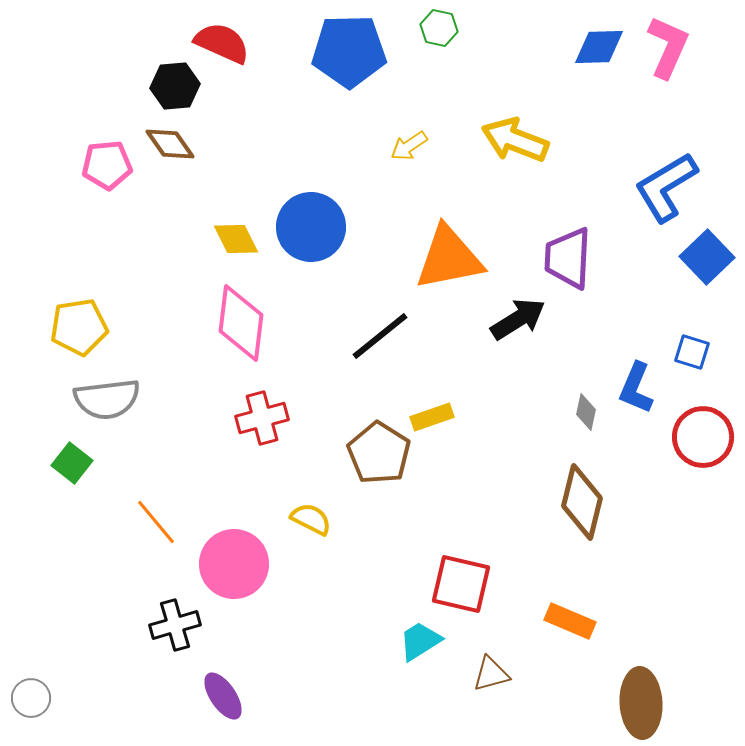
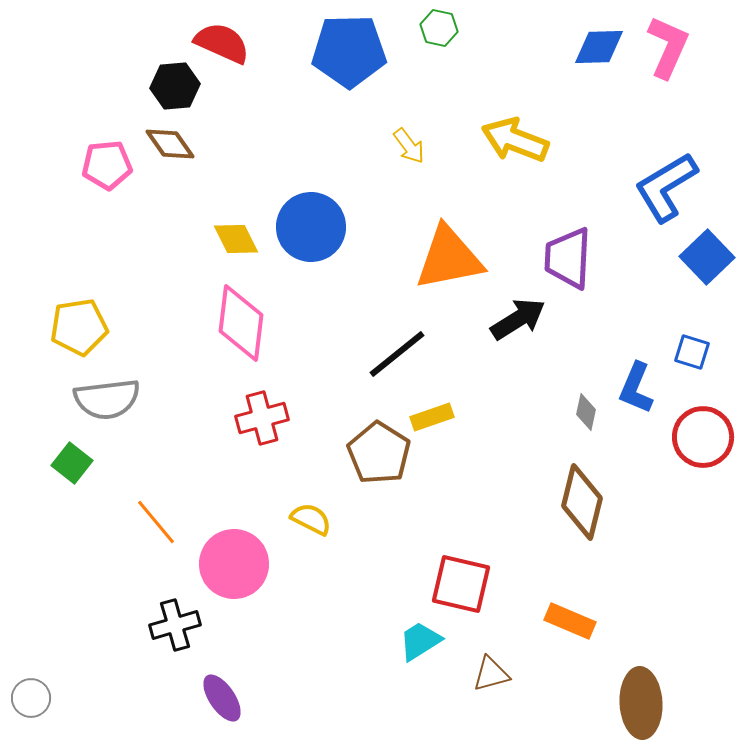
yellow arrow at (409, 146): rotated 93 degrees counterclockwise
black line at (380, 336): moved 17 px right, 18 px down
purple ellipse at (223, 696): moved 1 px left, 2 px down
